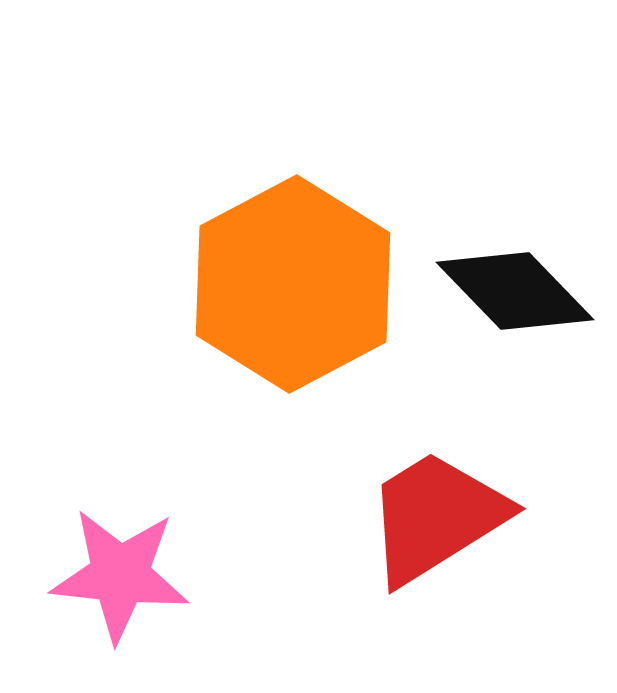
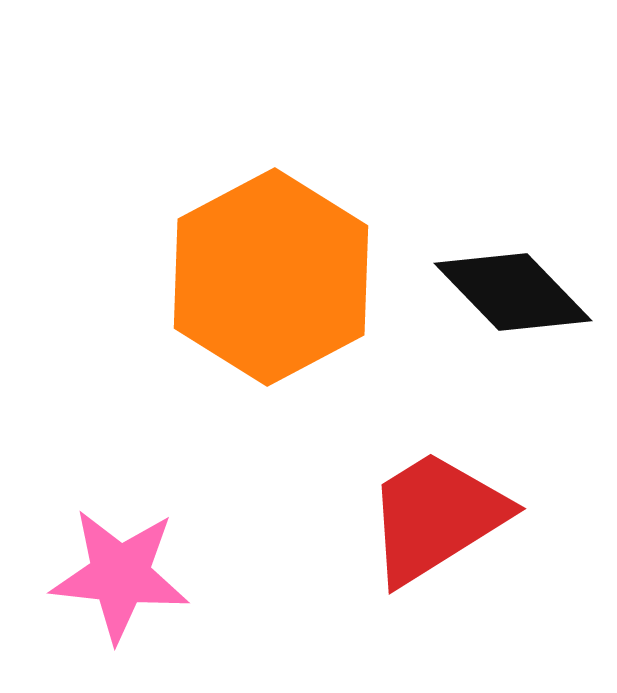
orange hexagon: moved 22 px left, 7 px up
black diamond: moved 2 px left, 1 px down
